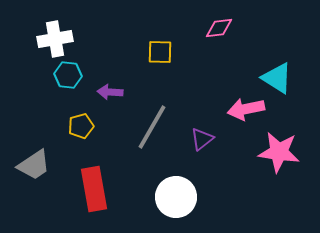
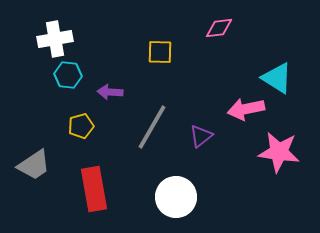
purple triangle: moved 1 px left, 3 px up
